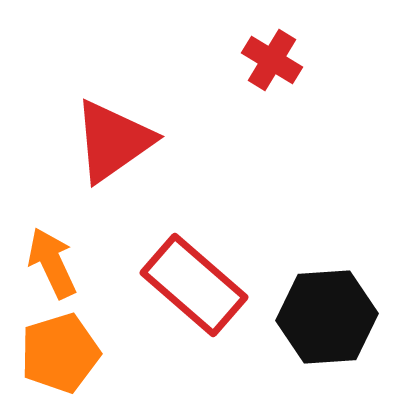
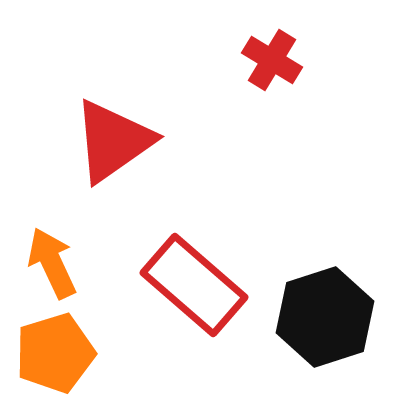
black hexagon: moved 2 px left; rotated 14 degrees counterclockwise
orange pentagon: moved 5 px left
